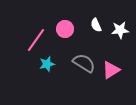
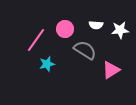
white semicircle: rotated 64 degrees counterclockwise
gray semicircle: moved 1 px right, 13 px up
